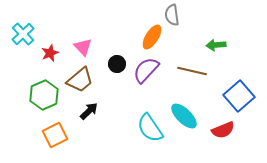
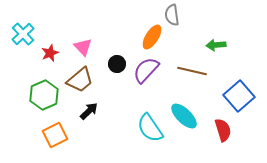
red semicircle: rotated 85 degrees counterclockwise
